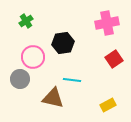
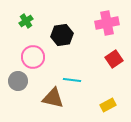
black hexagon: moved 1 px left, 8 px up
gray circle: moved 2 px left, 2 px down
